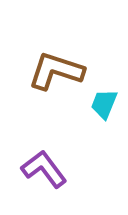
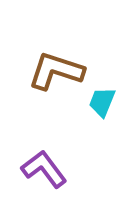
cyan trapezoid: moved 2 px left, 2 px up
